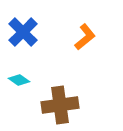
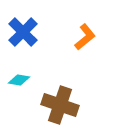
cyan diamond: rotated 25 degrees counterclockwise
brown cross: rotated 27 degrees clockwise
